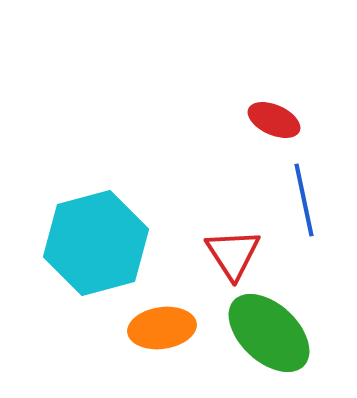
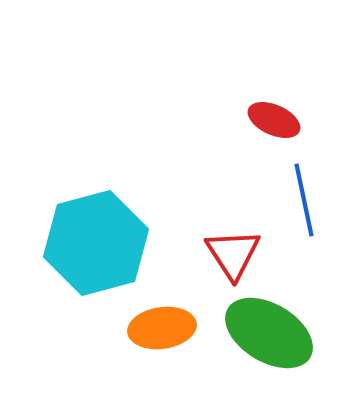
green ellipse: rotated 12 degrees counterclockwise
